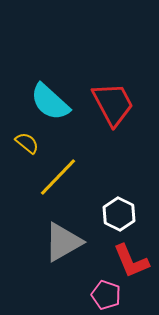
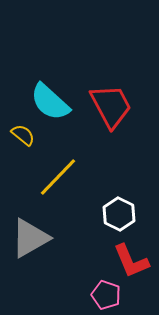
red trapezoid: moved 2 px left, 2 px down
yellow semicircle: moved 4 px left, 8 px up
gray triangle: moved 33 px left, 4 px up
